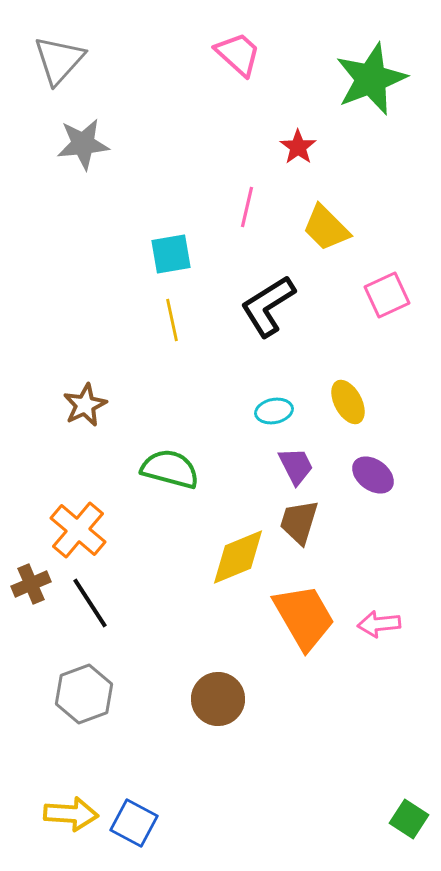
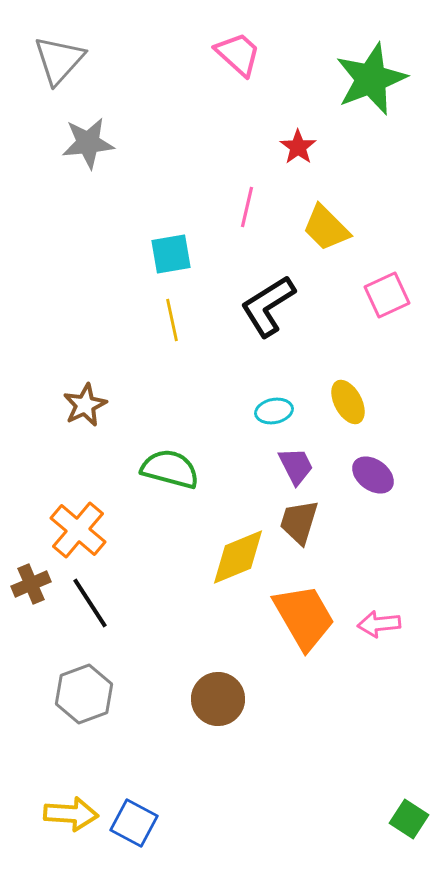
gray star: moved 5 px right, 1 px up
